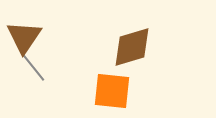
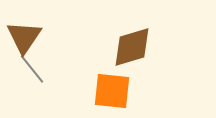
gray line: moved 1 px left, 2 px down
